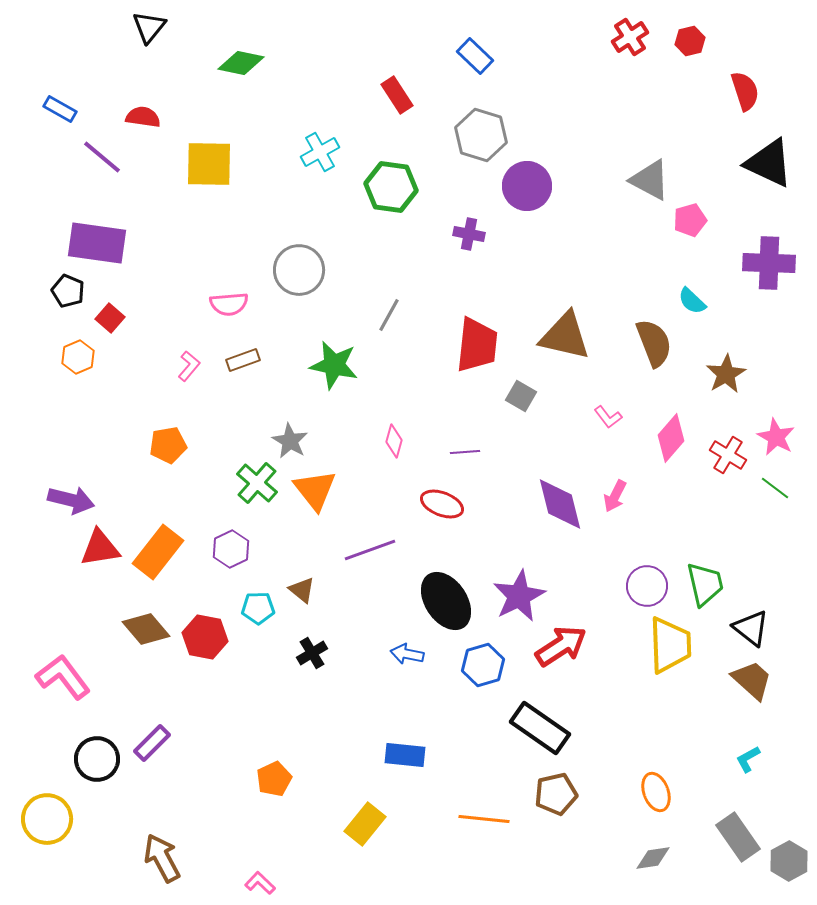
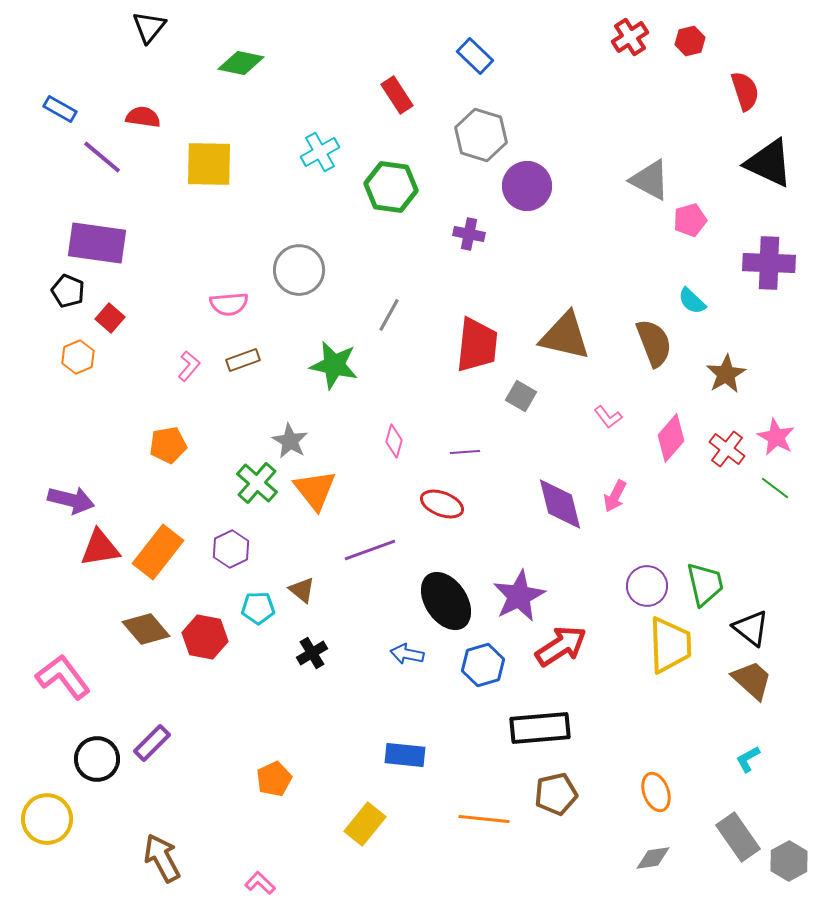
red cross at (728, 455): moved 1 px left, 6 px up; rotated 6 degrees clockwise
black rectangle at (540, 728): rotated 40 degrees counterclockwise
